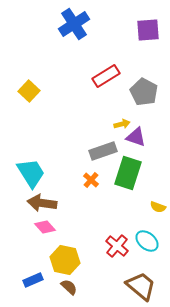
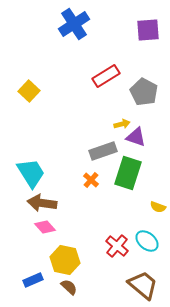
brown trapezoid: moved 2 px right, 1 px up
